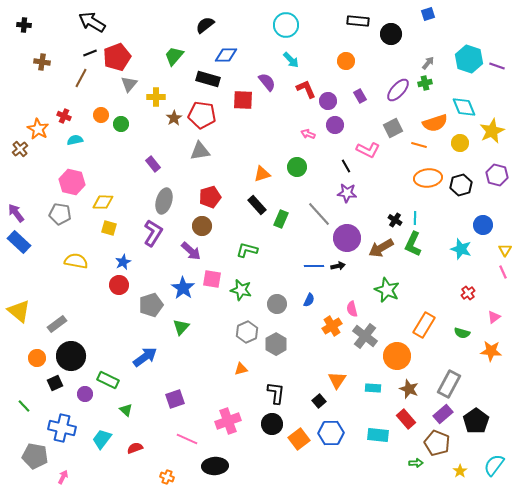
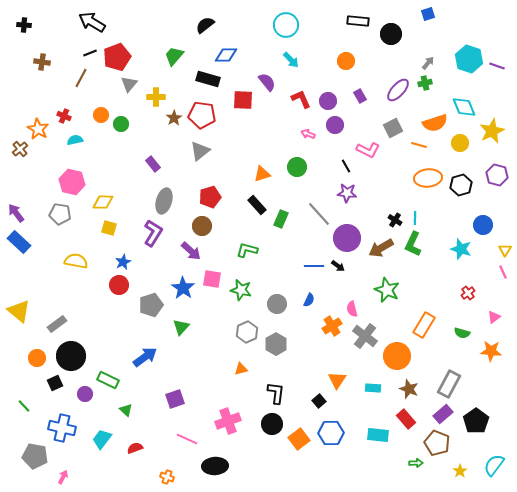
red L-shape at (306, 89): moved 5 px left, 10 px down
gray triangle at (200, 151): rotated 30 degrees counterclockwise
black arrow at (338, 266): rotated 48 degrees clockwise
